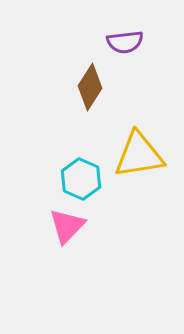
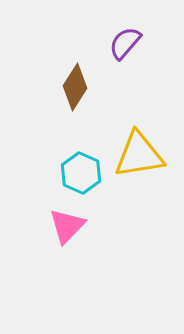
purple semicircle: moved 1 px down; rotated 138 degrees clockwise
brown diamond: moved 15 px left
cyan hexagon: moved 6 px up
